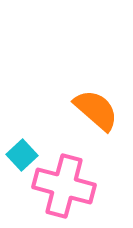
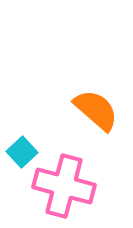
cyan square: moved 3 px up
